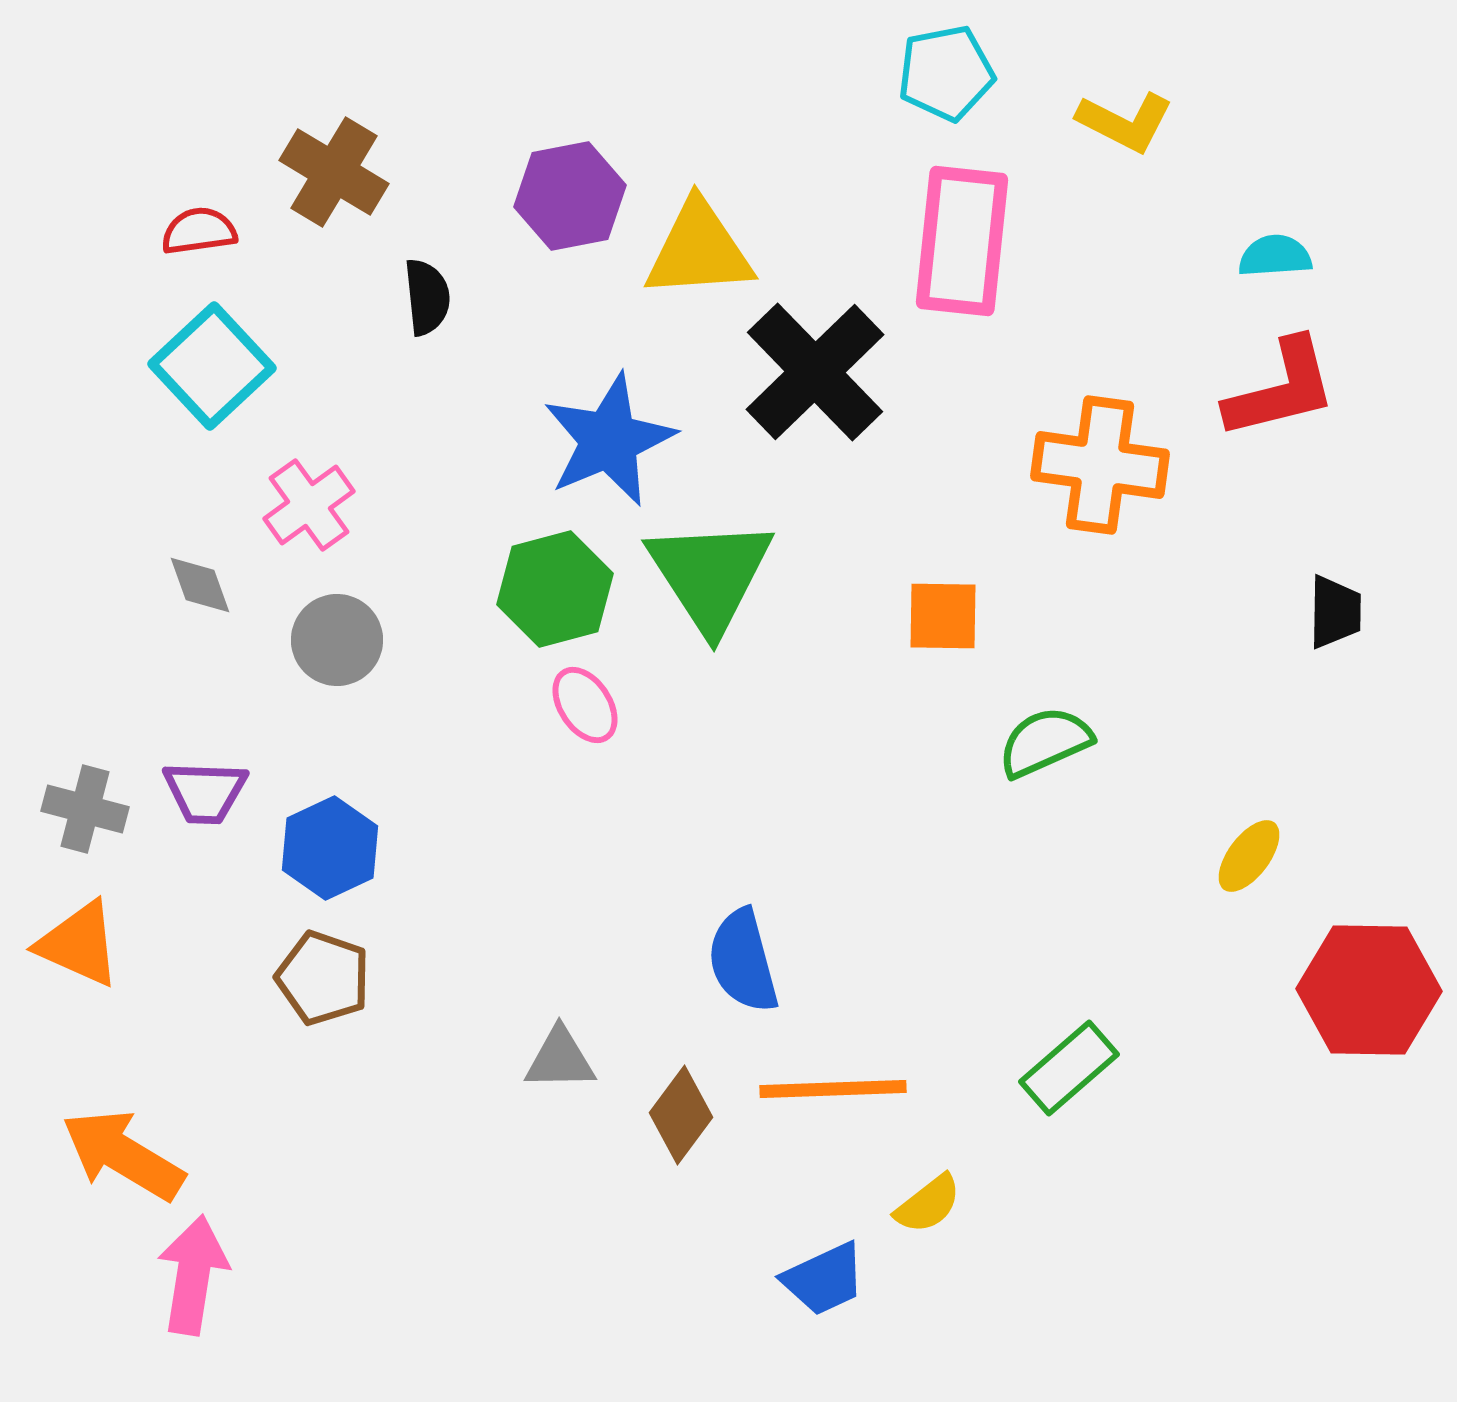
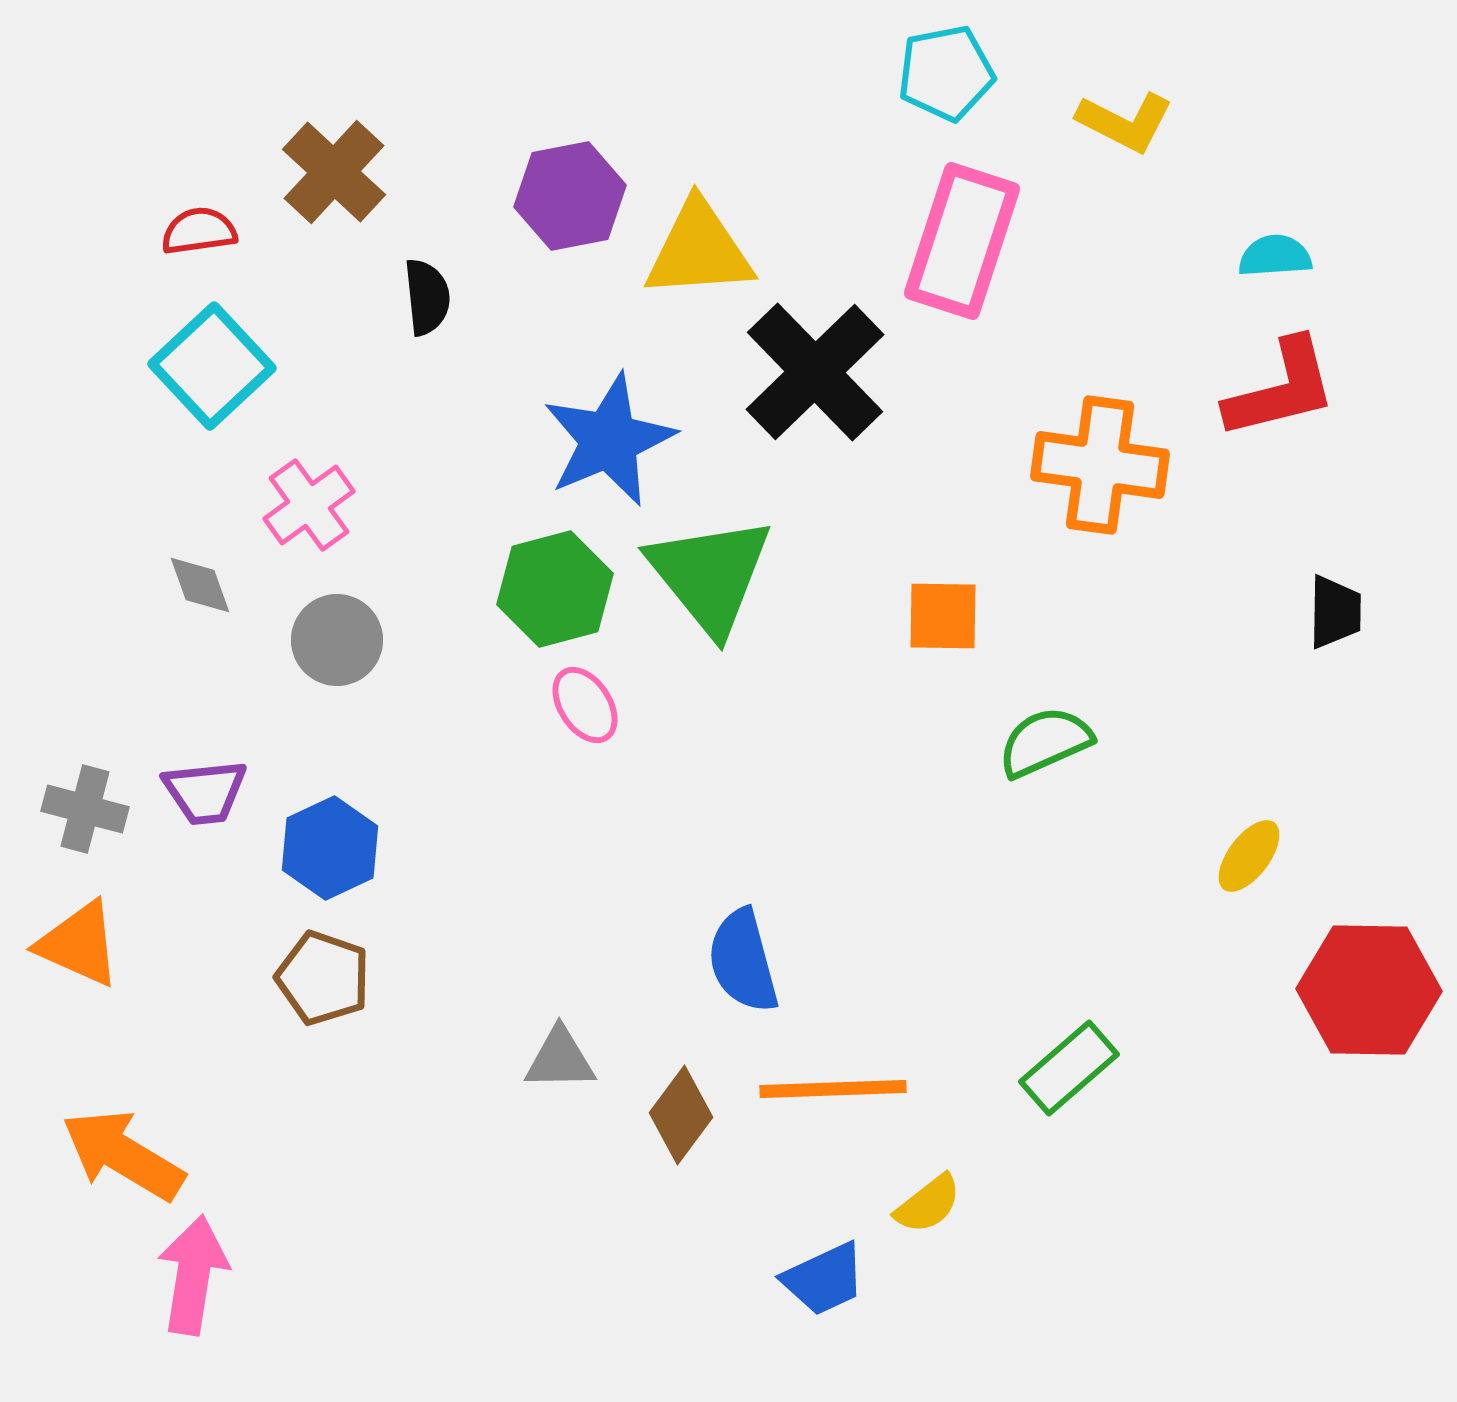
brown cross: rotated 12 degrees clockwise
pink rectangle: rotated 12 degrees clockwise
green triangle: rotated 6 degrees counterclockwise
purple trapezoid: rotated 8 degrees counterclockwise
